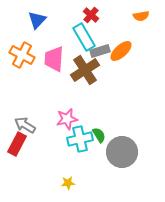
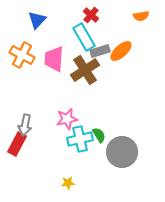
gray arrow: rotated 110 degrees counterclockwise
